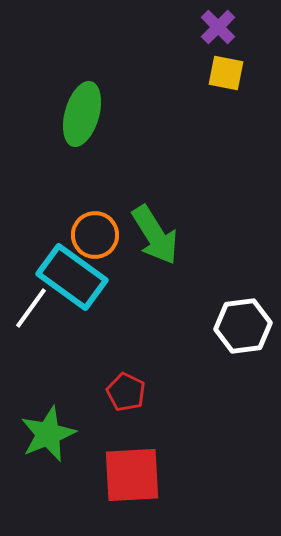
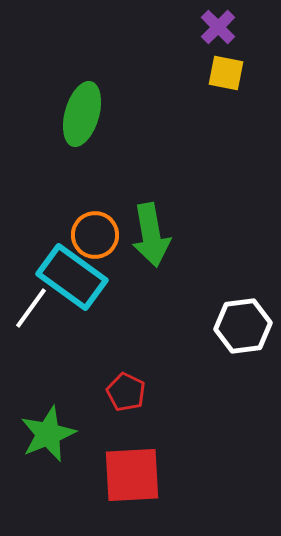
green arrow: moved 4 px left; rotated 22 degrees clockwise
